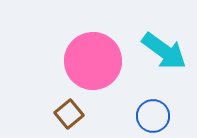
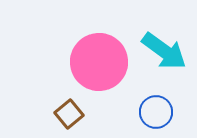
pink circle: moved 6 px right, 1 px down
blue circle: moved 3 px right, 4 px up
